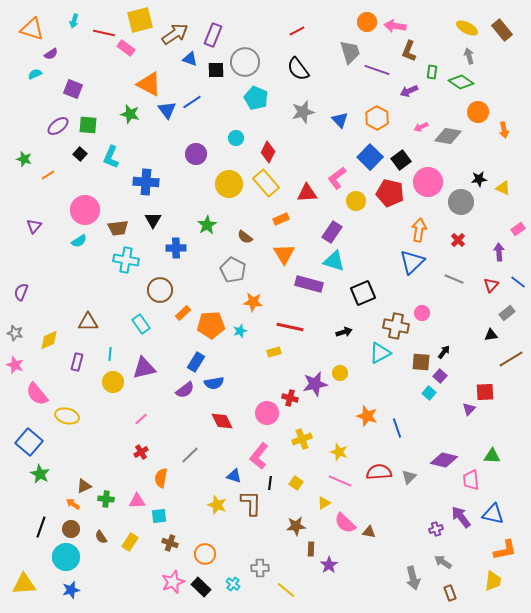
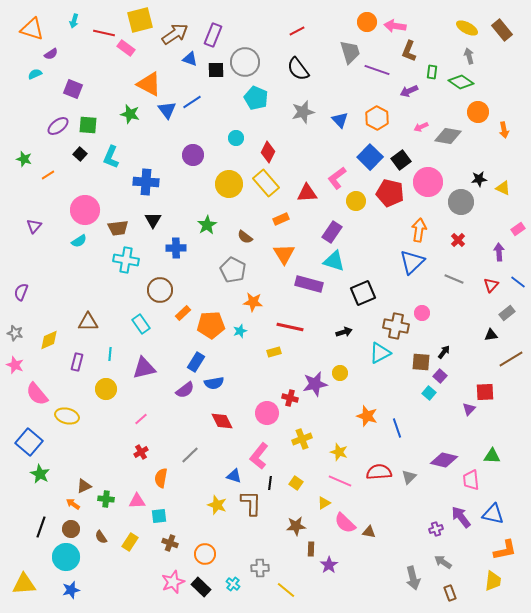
purple circle at (196, 154): moved 3 px left, 1 px down
yellow circle at (113, 382): moved 7 px left, 7 px down
